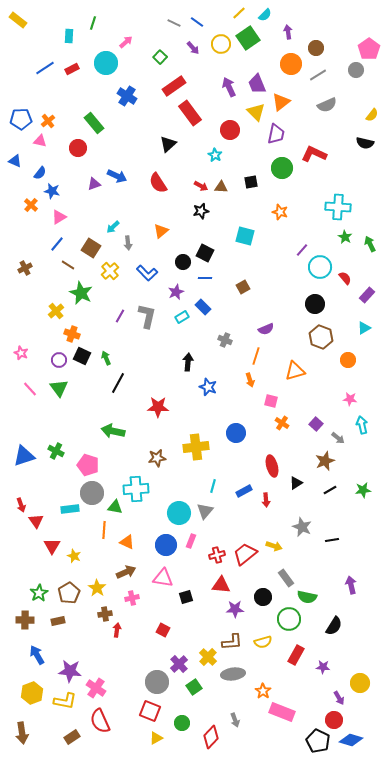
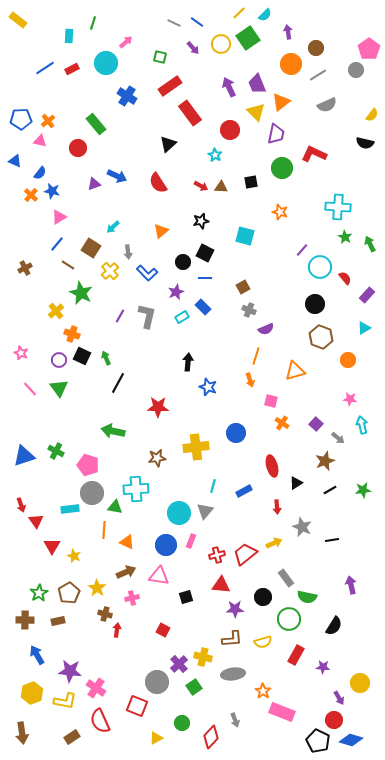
green square at (160, 57): rotated 32 degrees counterclockwise
red rectangle at (174, 86): moved 4 px left
green rectangle at (94, 123): moved 2 px right, 1 px down
orange cross at (31, 205): moved 10 px up
black star at (201, 211): moved 10 px down
gray arrow at (128, 243): moved 9 px down
gray cross at (225, 340): moved 24 px right, 30 px up
red arrow at (266, 500): moved 11 px right, 7 px down
yellow arrow at (274, 546): moved 3 px up; rotated 42 degrees counterclockwise
pink triangle at (163, 578): moved 4 px left, 2 px up
brown cross at (105, 614): rotated 24 degrees clockwise
brown L-shape at (232, 642): moved 3 px up
yellow cross at (208, 657): moved 5 px left; rotated 30 degrees counterclockwise
red square at (150, 711): moved 13 px left, 5 px up
